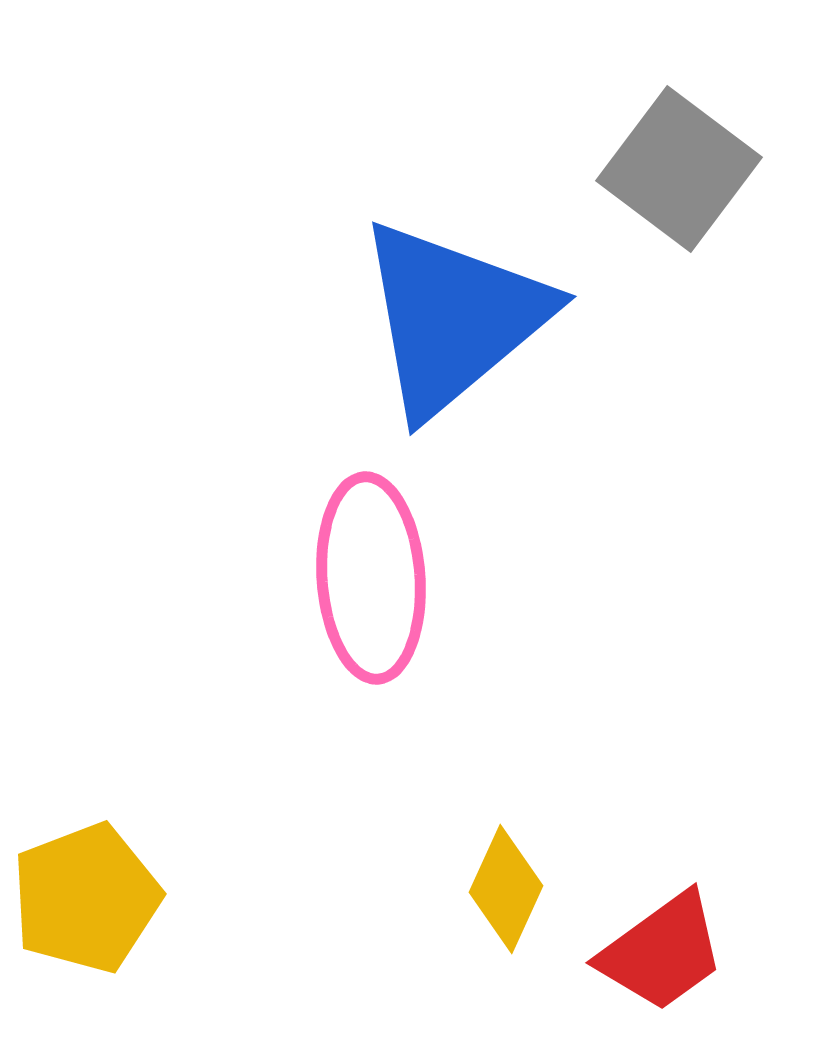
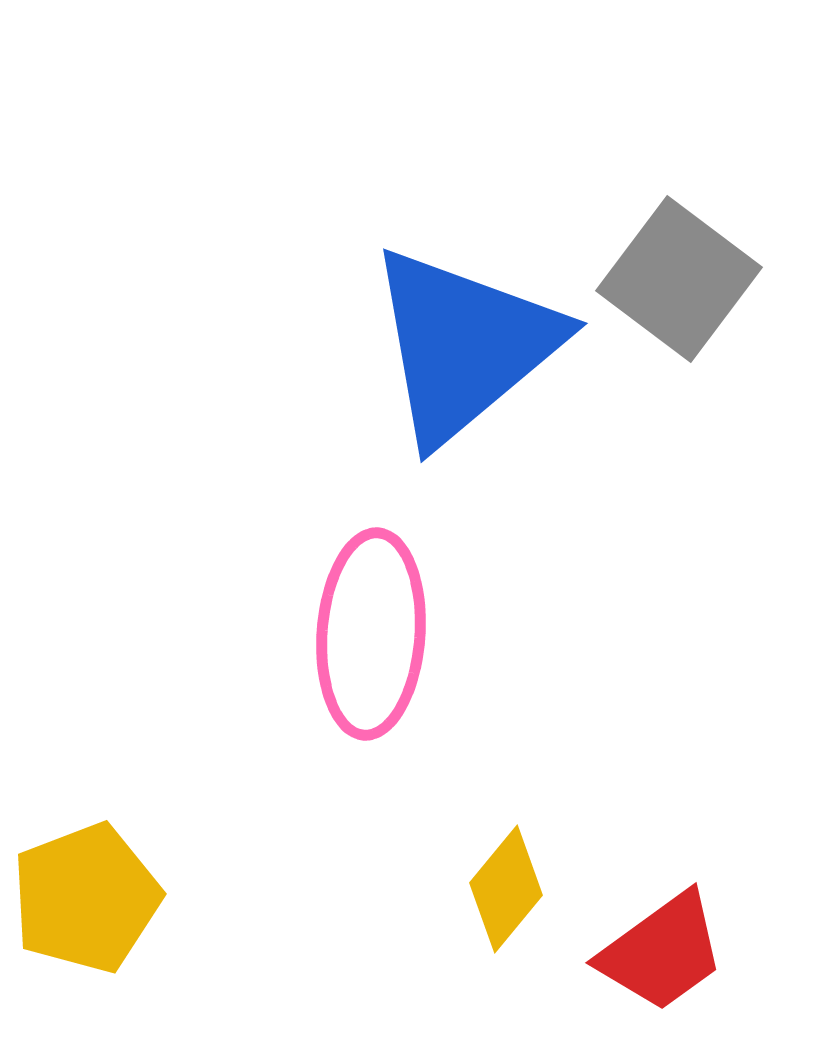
gray square: moved 110 px down
blue triangle: moved 11 px right, 27 px down
pink ellipse: moved 56 px down; rotated 8 degrees clockwise
yellow diamond: rotated 15 degrees clockwise
